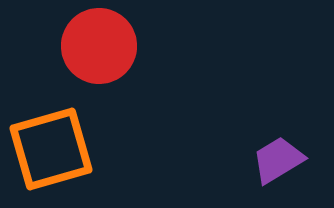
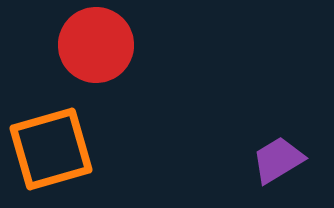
red circle: moved 3 px left, 1 px up
